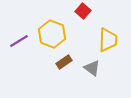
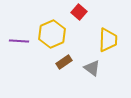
red square: moved 4 px left, 1 px down
yellow hexagon: rotated 16 degrees clockwise
purple line: rotated 36 degrees clockwise
